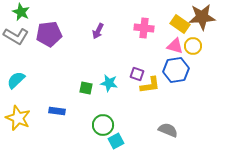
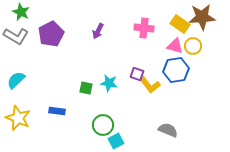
purple pentagon: moved 2 px right; rotated 20 degrees counterclockwise
yellow L-shape: rotated 60 degrees clockwise
